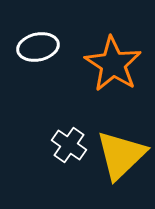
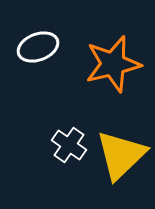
white ellipse: rotated 9 degrees counterclockwise
orange star: rotated 26 degrees clockwise
